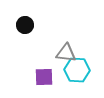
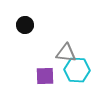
purple square: moved 1 px right, 1 px up
